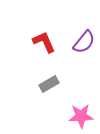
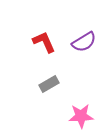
purple semicircle: rotated 20 degrees clockwise
